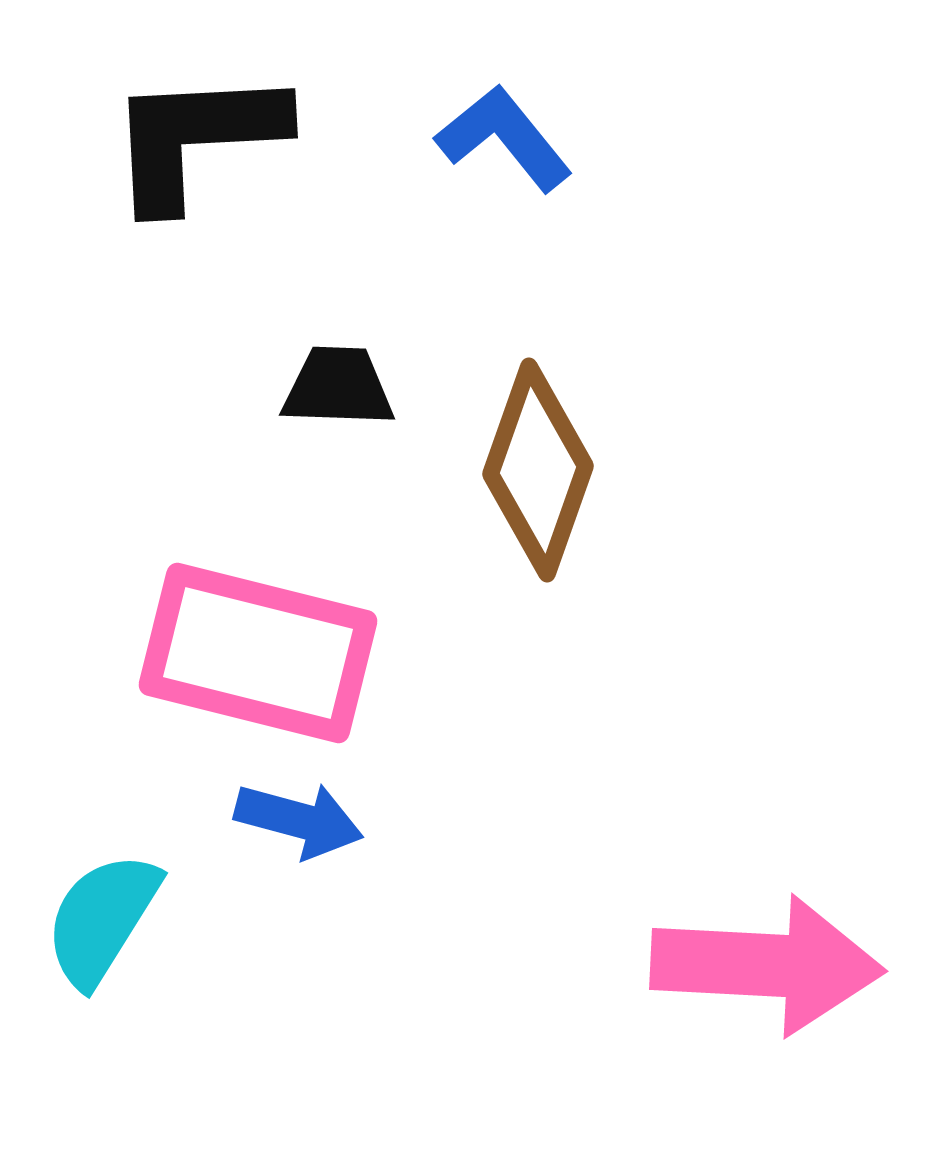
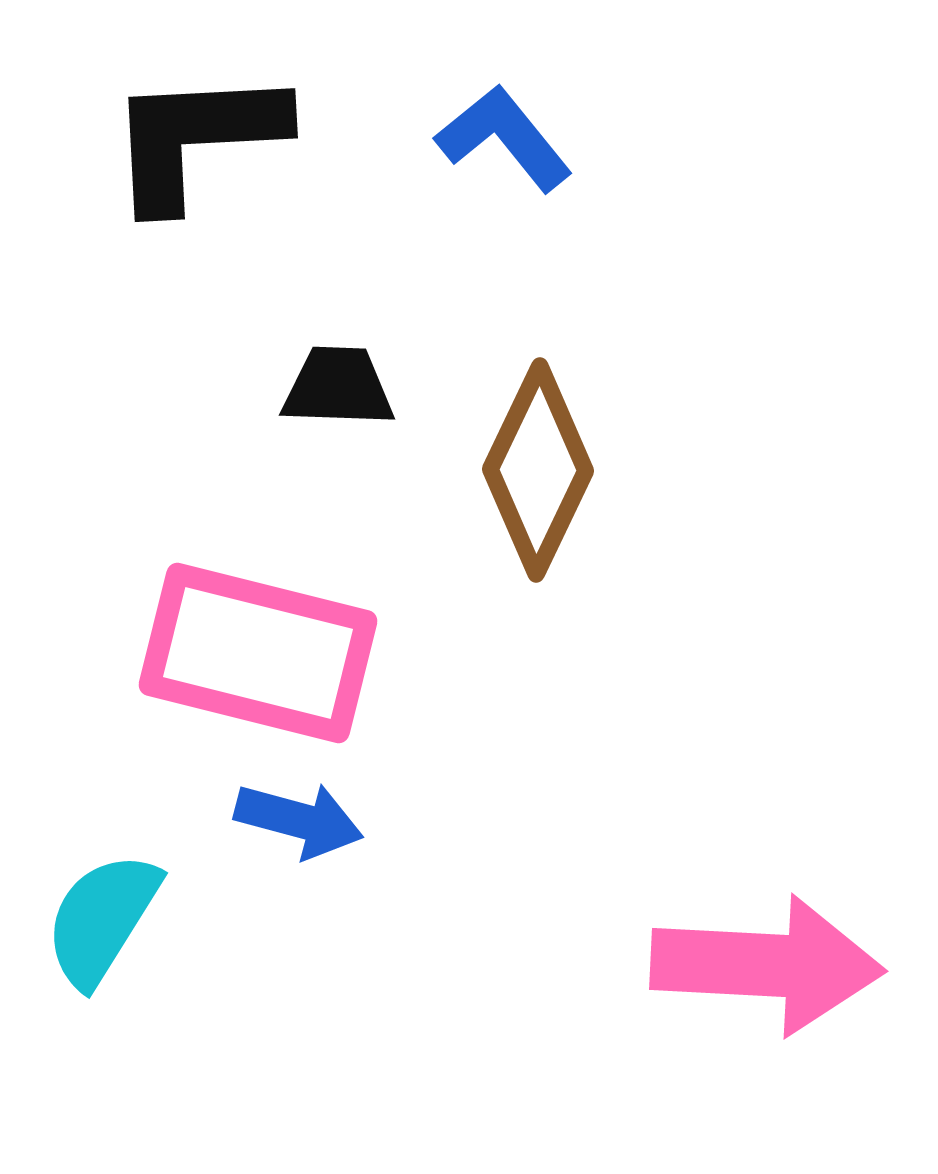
brown diamond: rotated 6 degrees clockwise
